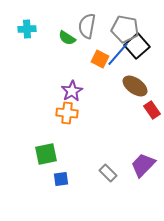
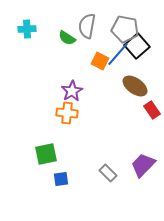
orange square: moved 2 px down
